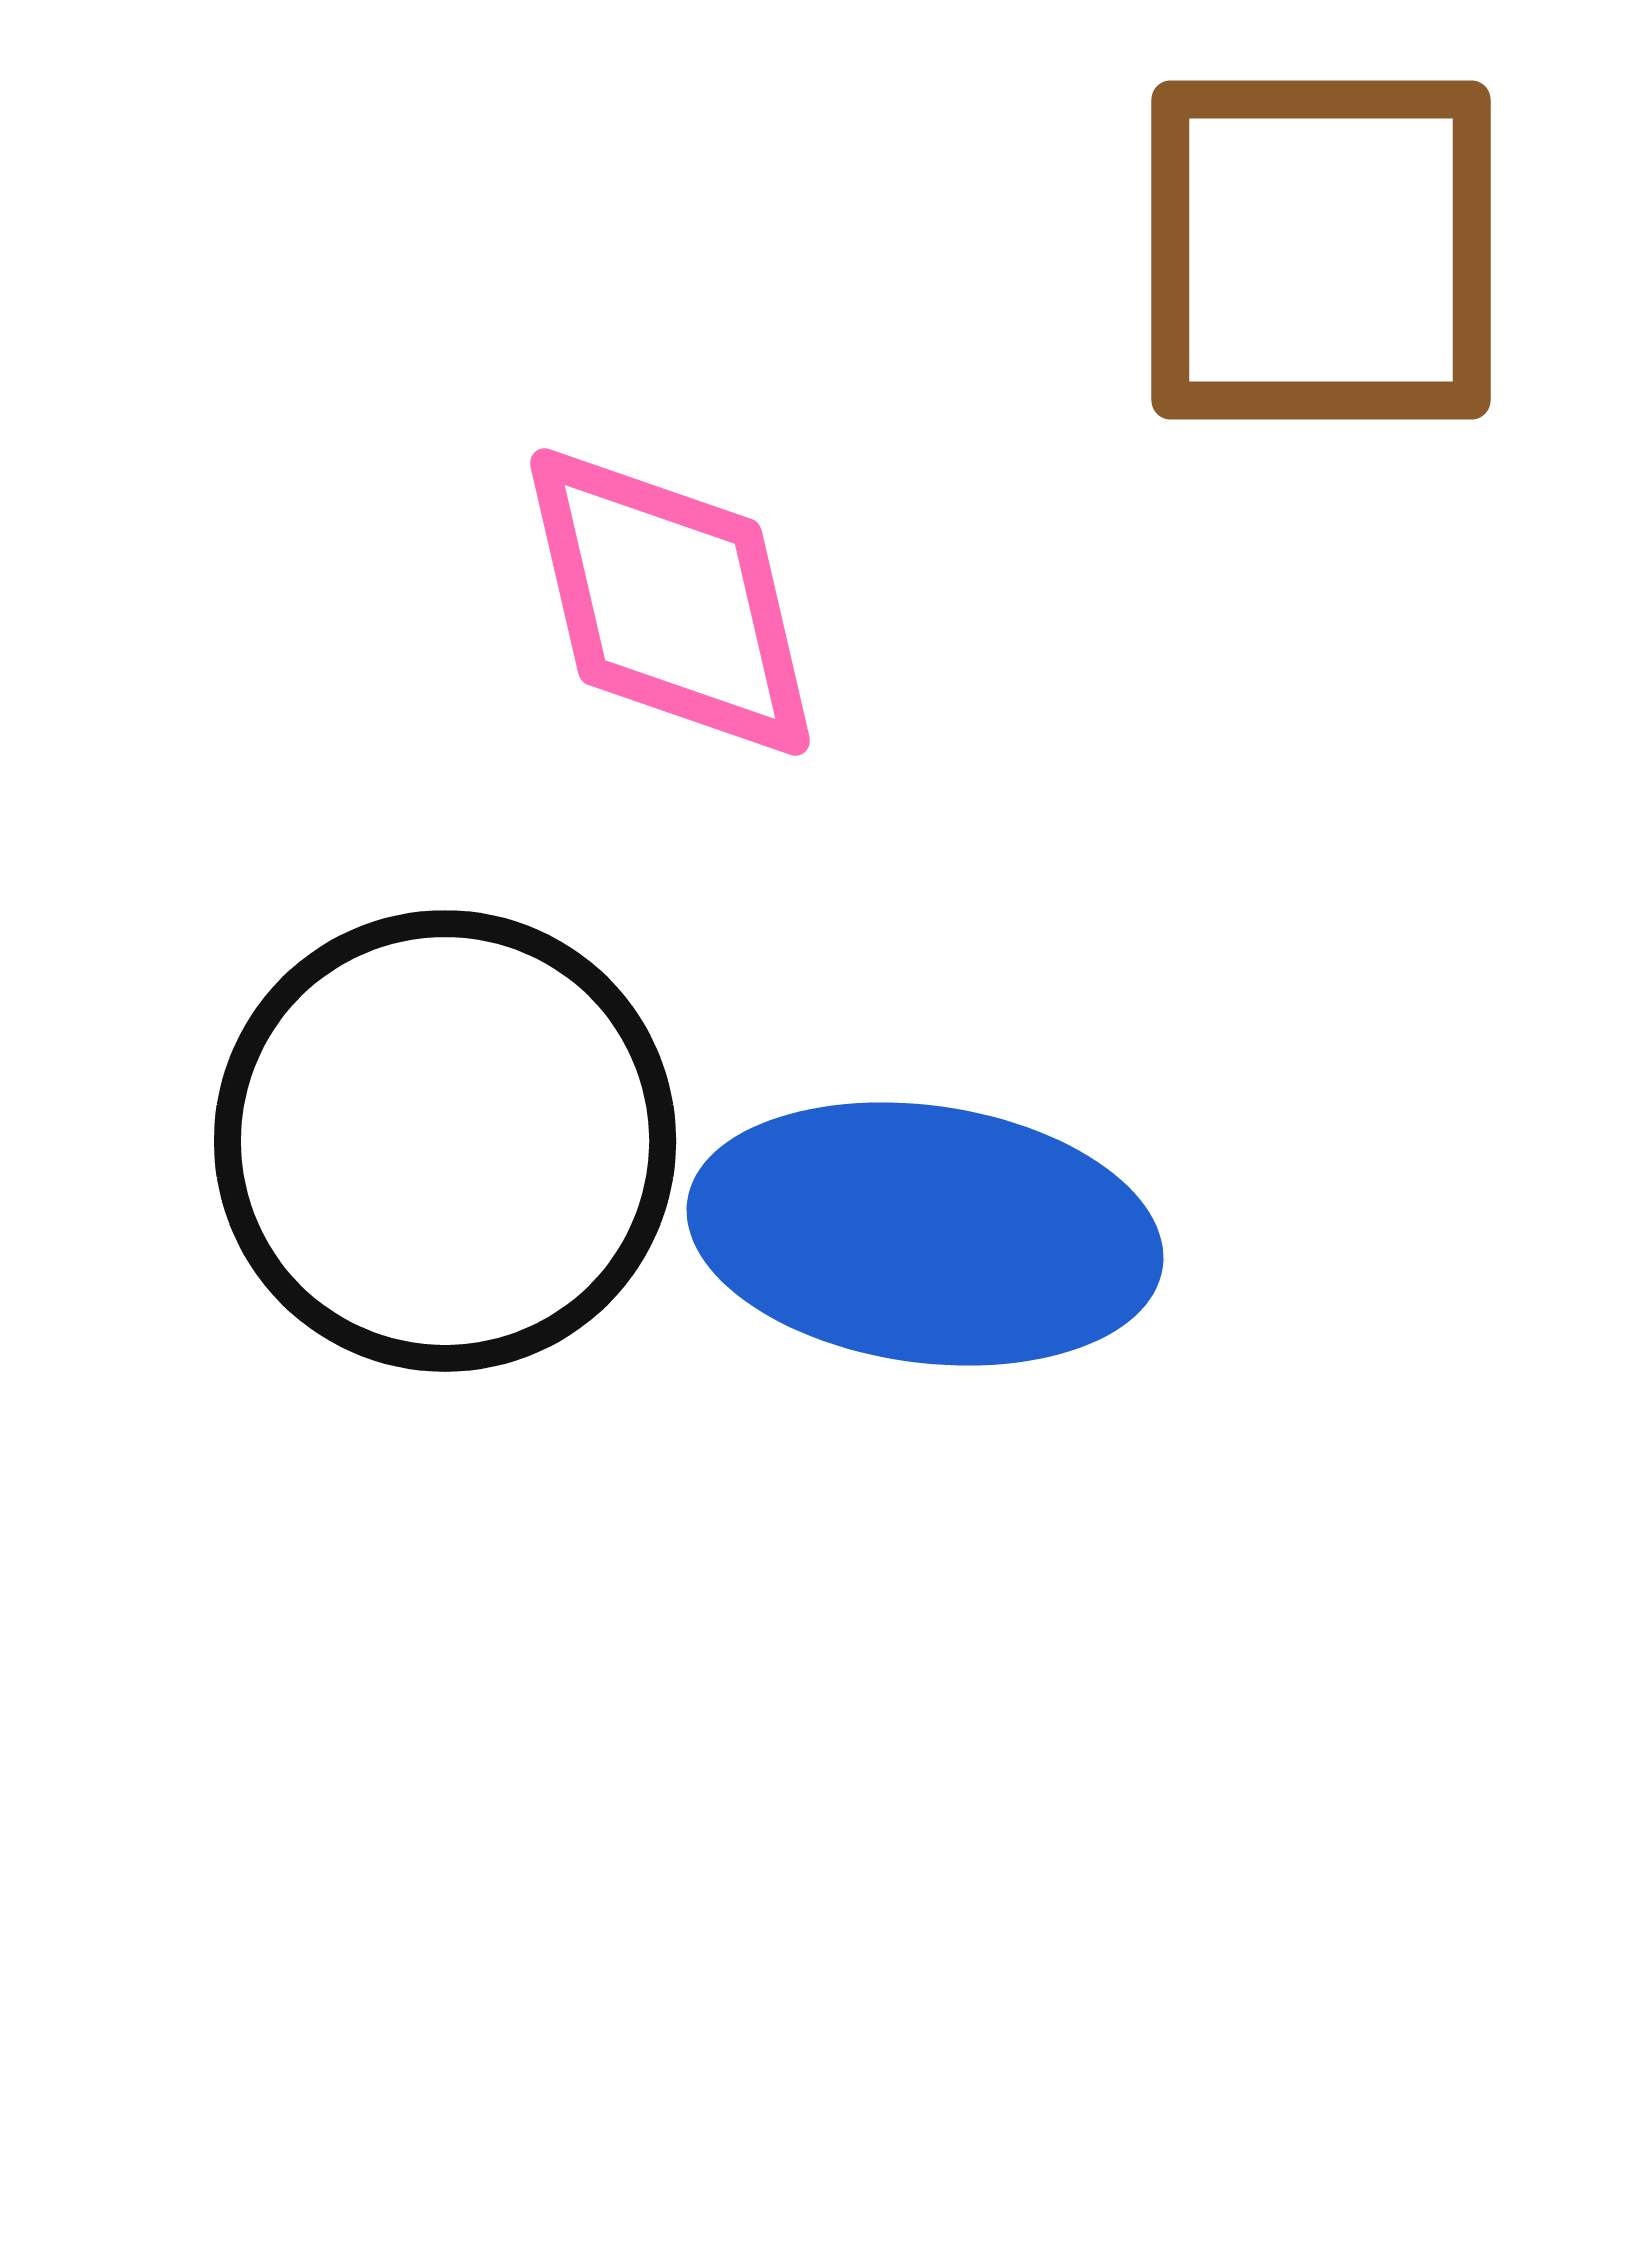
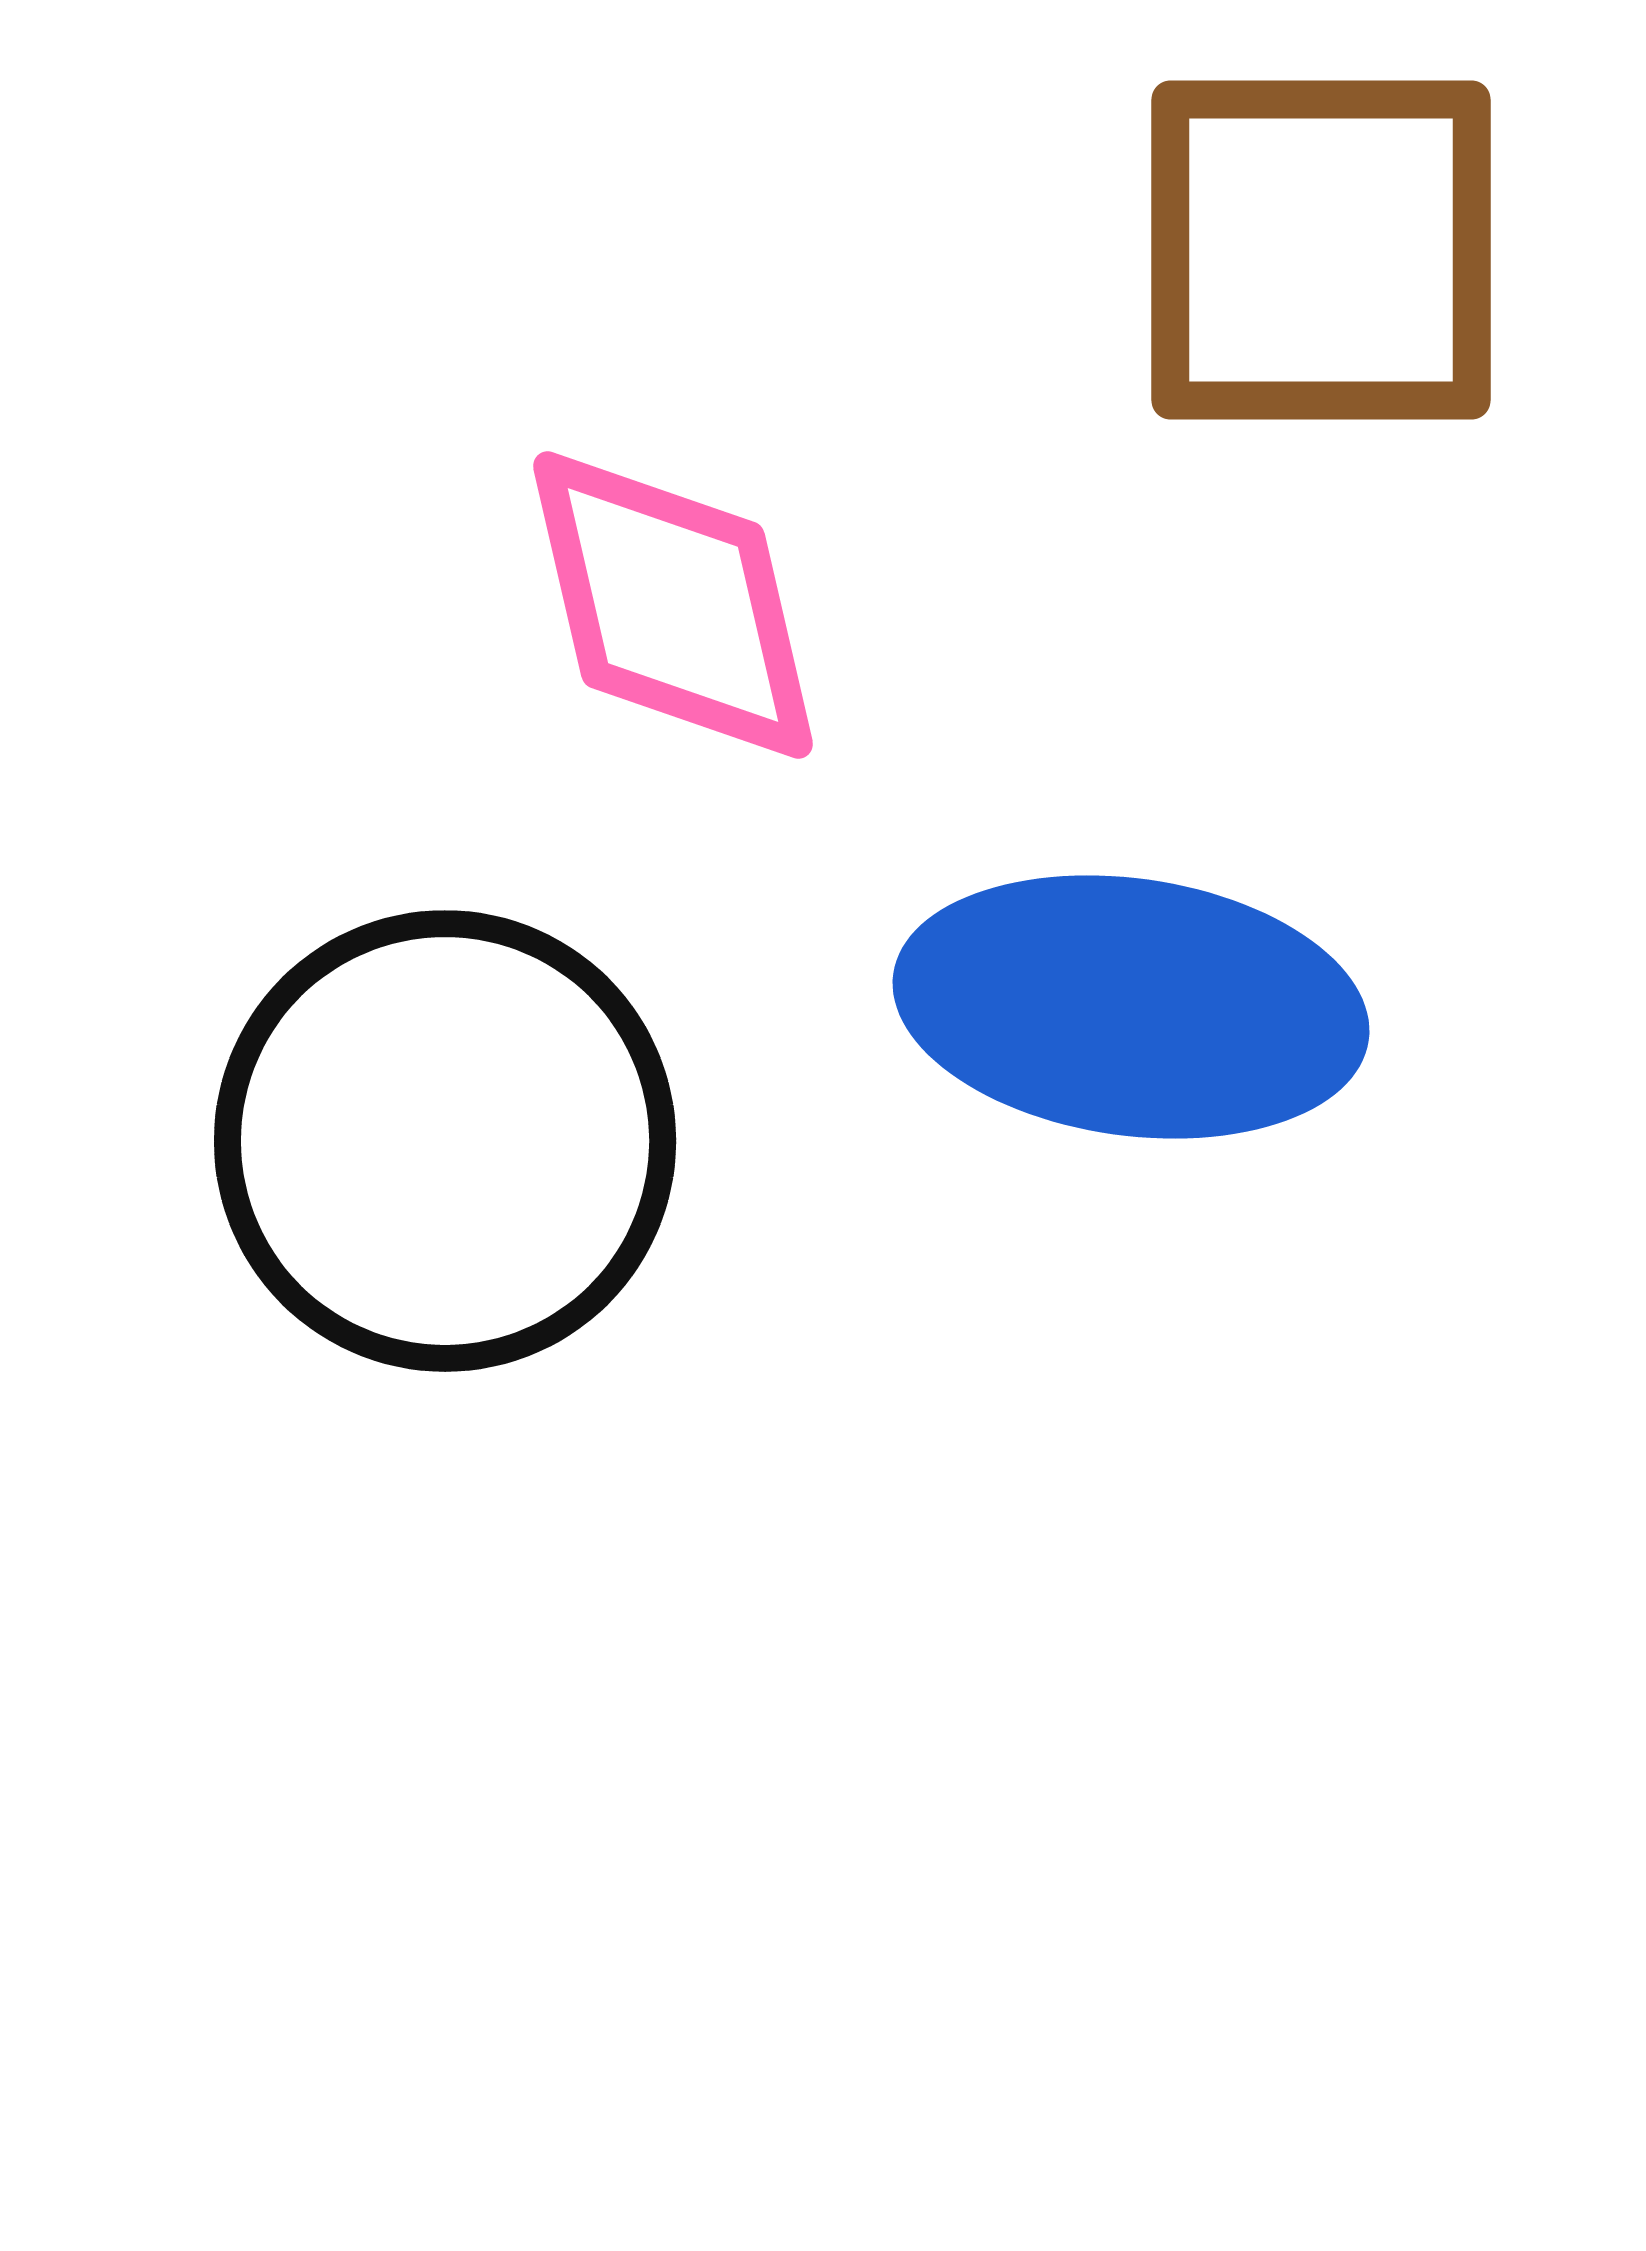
pink diamond: moved 3 px right, 3 px down
blue ellipse: moved 206 px right, 227 px up
